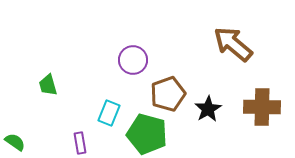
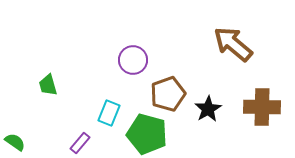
purple rectangle: rotated 50 degrees clockwise
